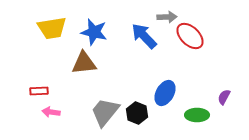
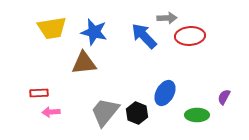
gray arrow: moved 1 px down
red ellipse: rotated 48 degrees counterclockwise
red rectangle: moved 2 px down
pink arrow: rotated 12 degrees counterclockwise
